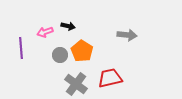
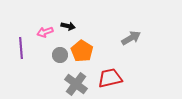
gray arrow: moved 4 px right, 3 px down; rotated 36 degrees counterclockwise
